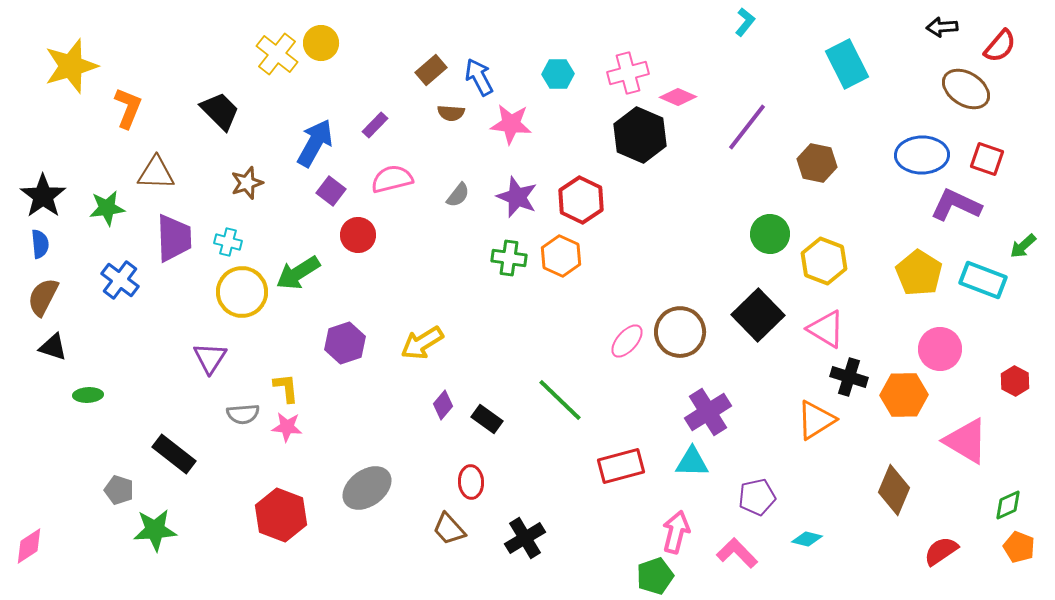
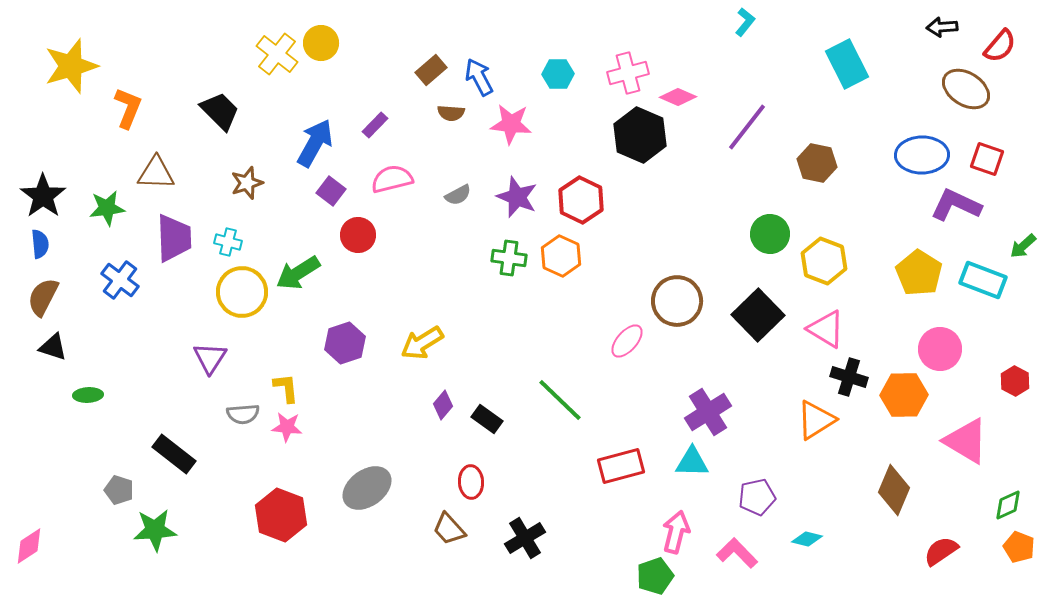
gray semicircle at (458, 195): rotated 24 degrees clockwise
brown circle at (680, 332): moved 3 px left, 31 px up
